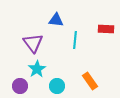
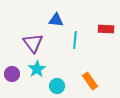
purple circle: moved 8 px left, 12 px up
